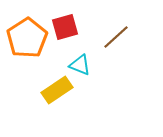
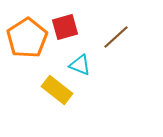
yellow rectangle: rotated 72 degrees clockwise
